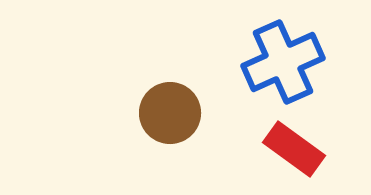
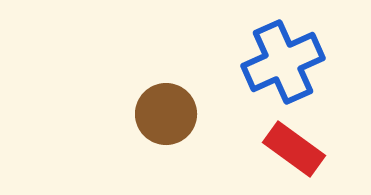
brown circle: moved 4 px left, 1 px down
